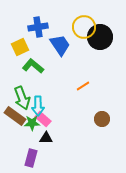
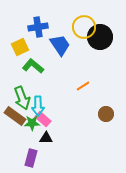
brown circle: moved 4 px right, 5 px up
